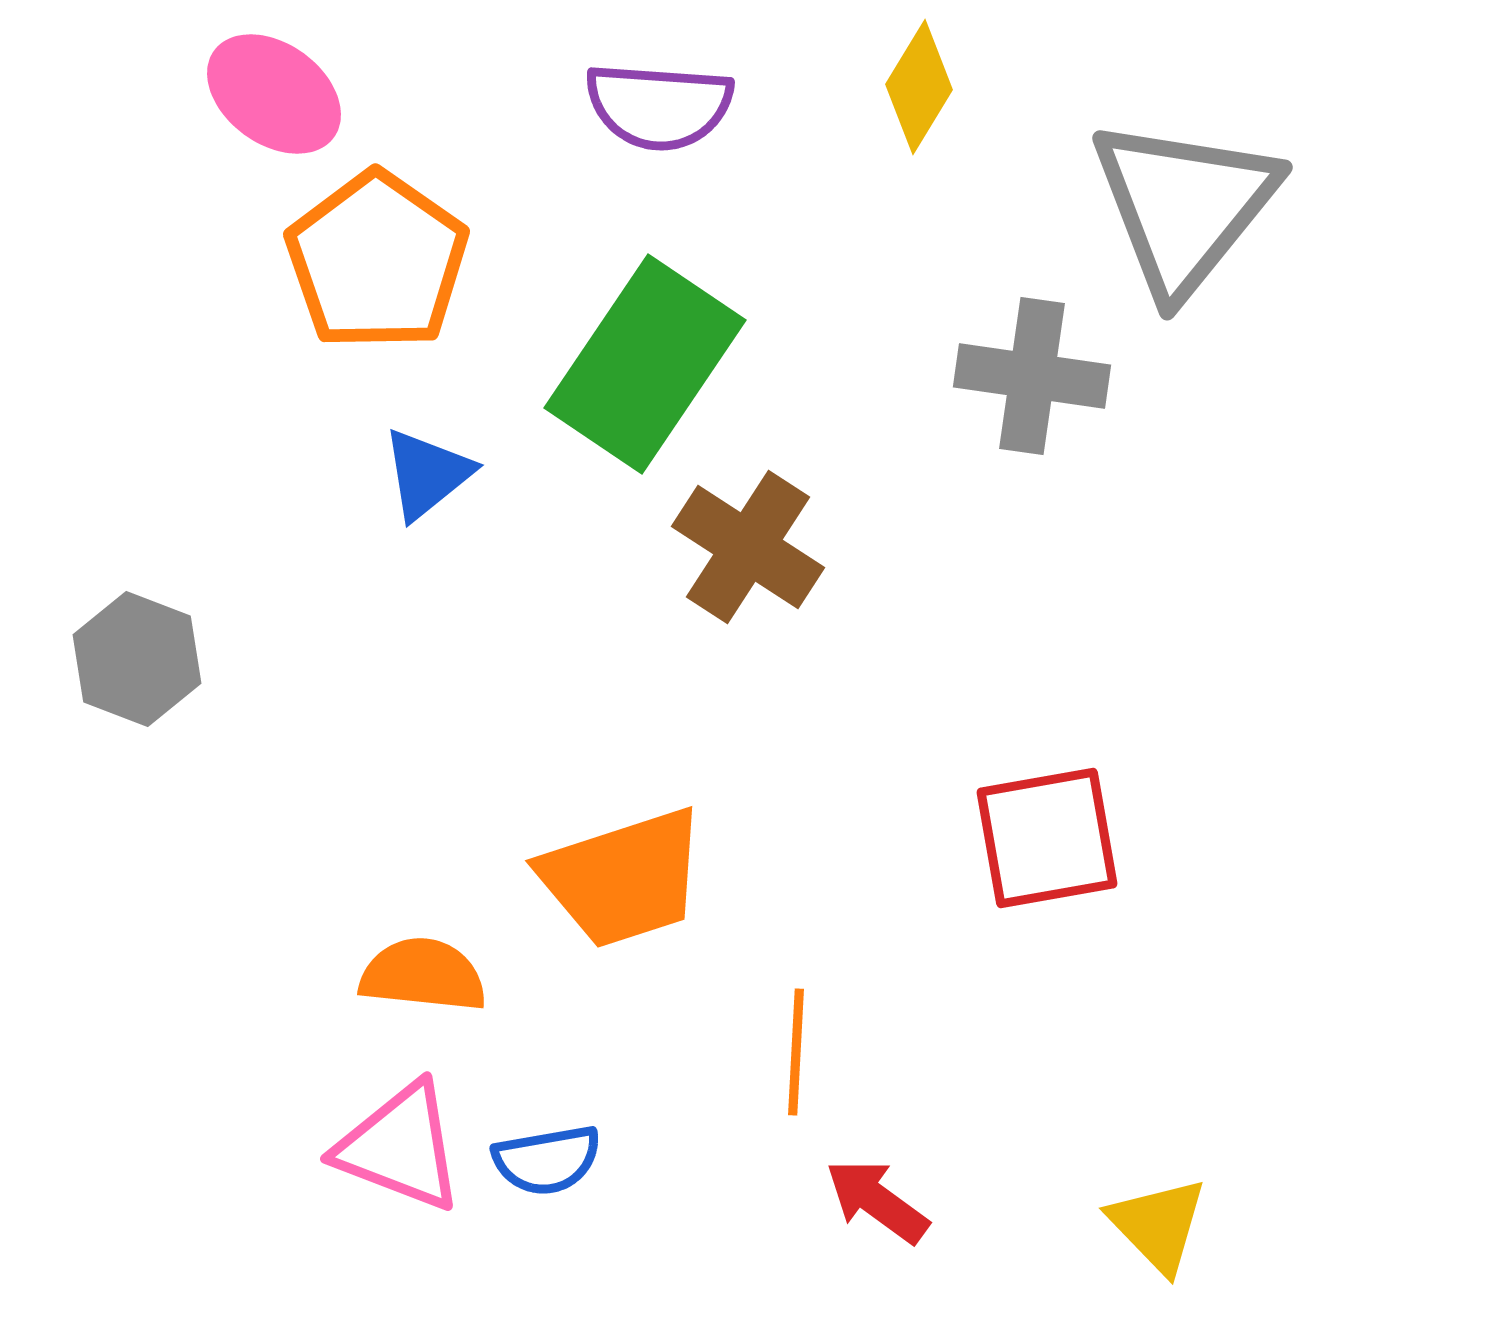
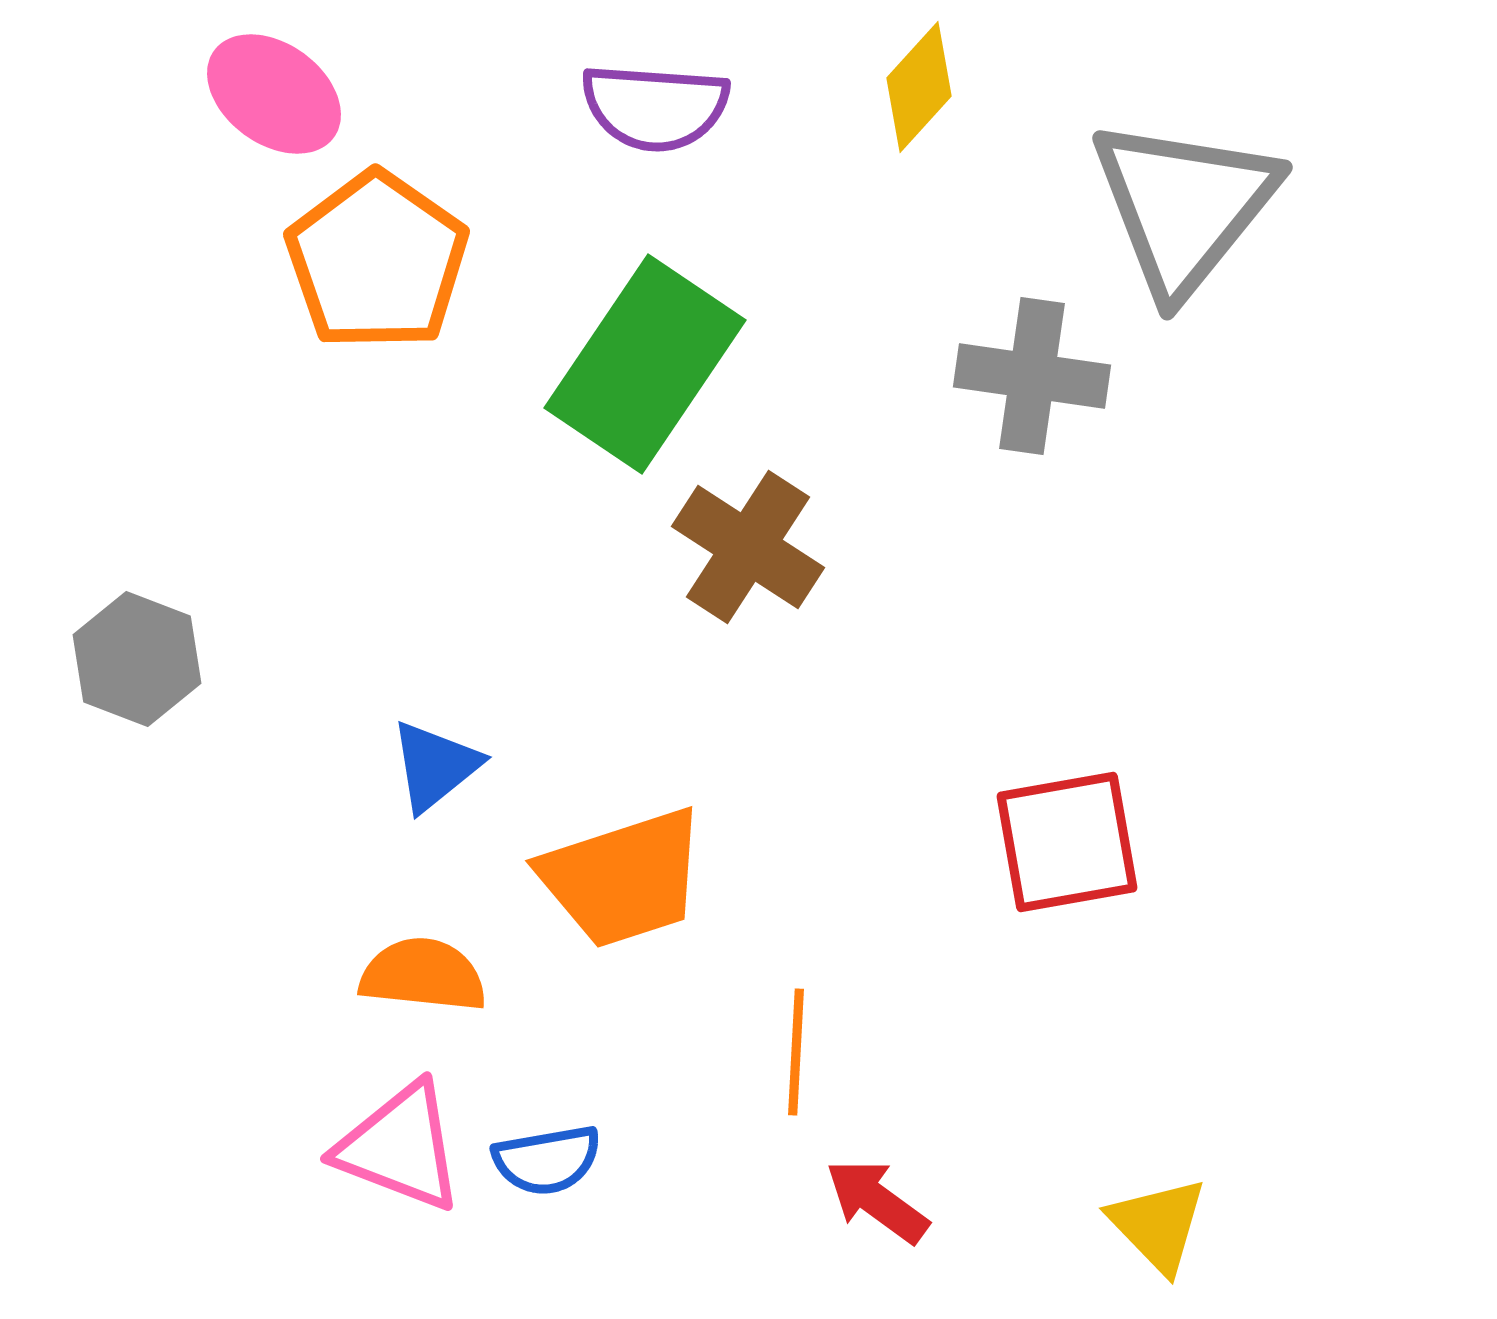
yellow diamond: rotated 11 degrees clockwise
purple semicircle: moved 4 px left, 1 px down
blue triangle: moved 8 px right, 292 px down
red square: moved 20 px right, 4 px down
